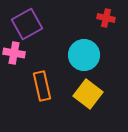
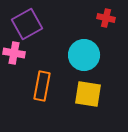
orange rectangle: rotated 24 degrees clockwise
yellow square: rotated 28 degrees counterclockwise
